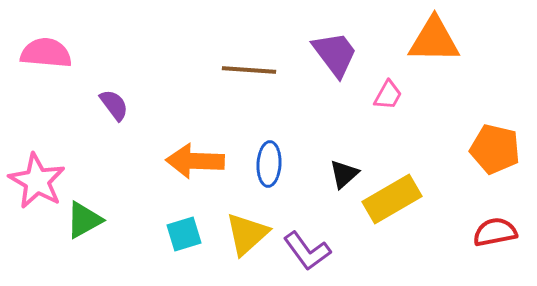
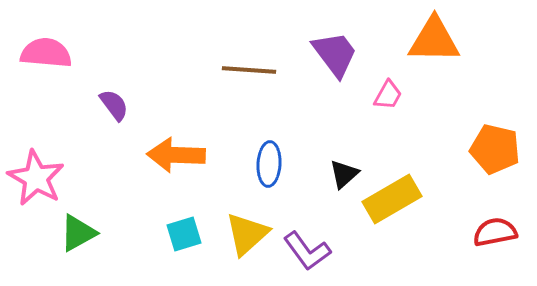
orange arrow: moved 19 px left, 6 px up
pink star: moved 1 px left, 3 px up
green triangle: moved 6 px left, 13 px down
